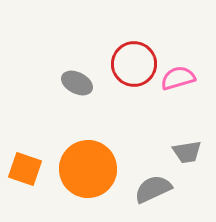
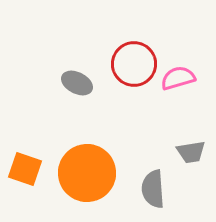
gray trapezoid: moved 4 px right
orange circle: moved 1 px left, 4 px down
gray semicircle: rotated 69 degrees counterclockwise
